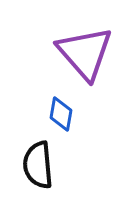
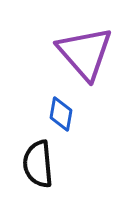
black semicircle: moved 1 px up
